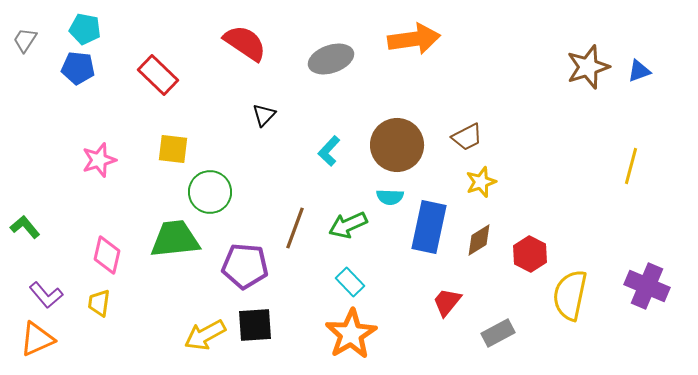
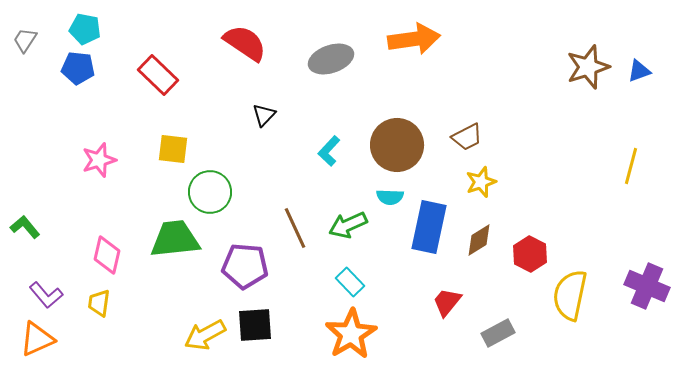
brown line: rotated 45 degrees counterclockwise
